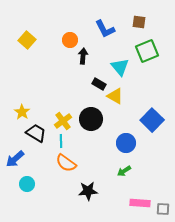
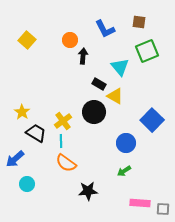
black circle: moved 3 px right, 7 px up
